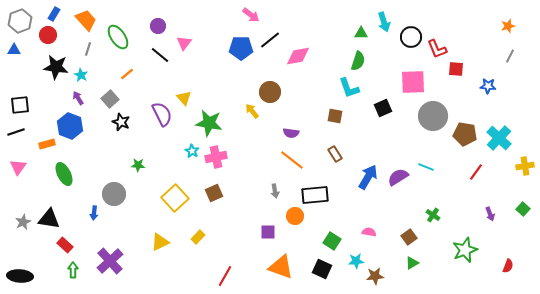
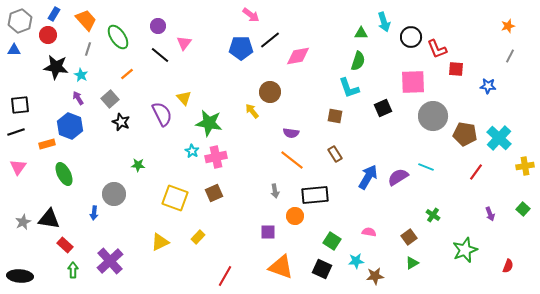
yellow square at (175, 198): rotated 28 degrees counterclockwise
